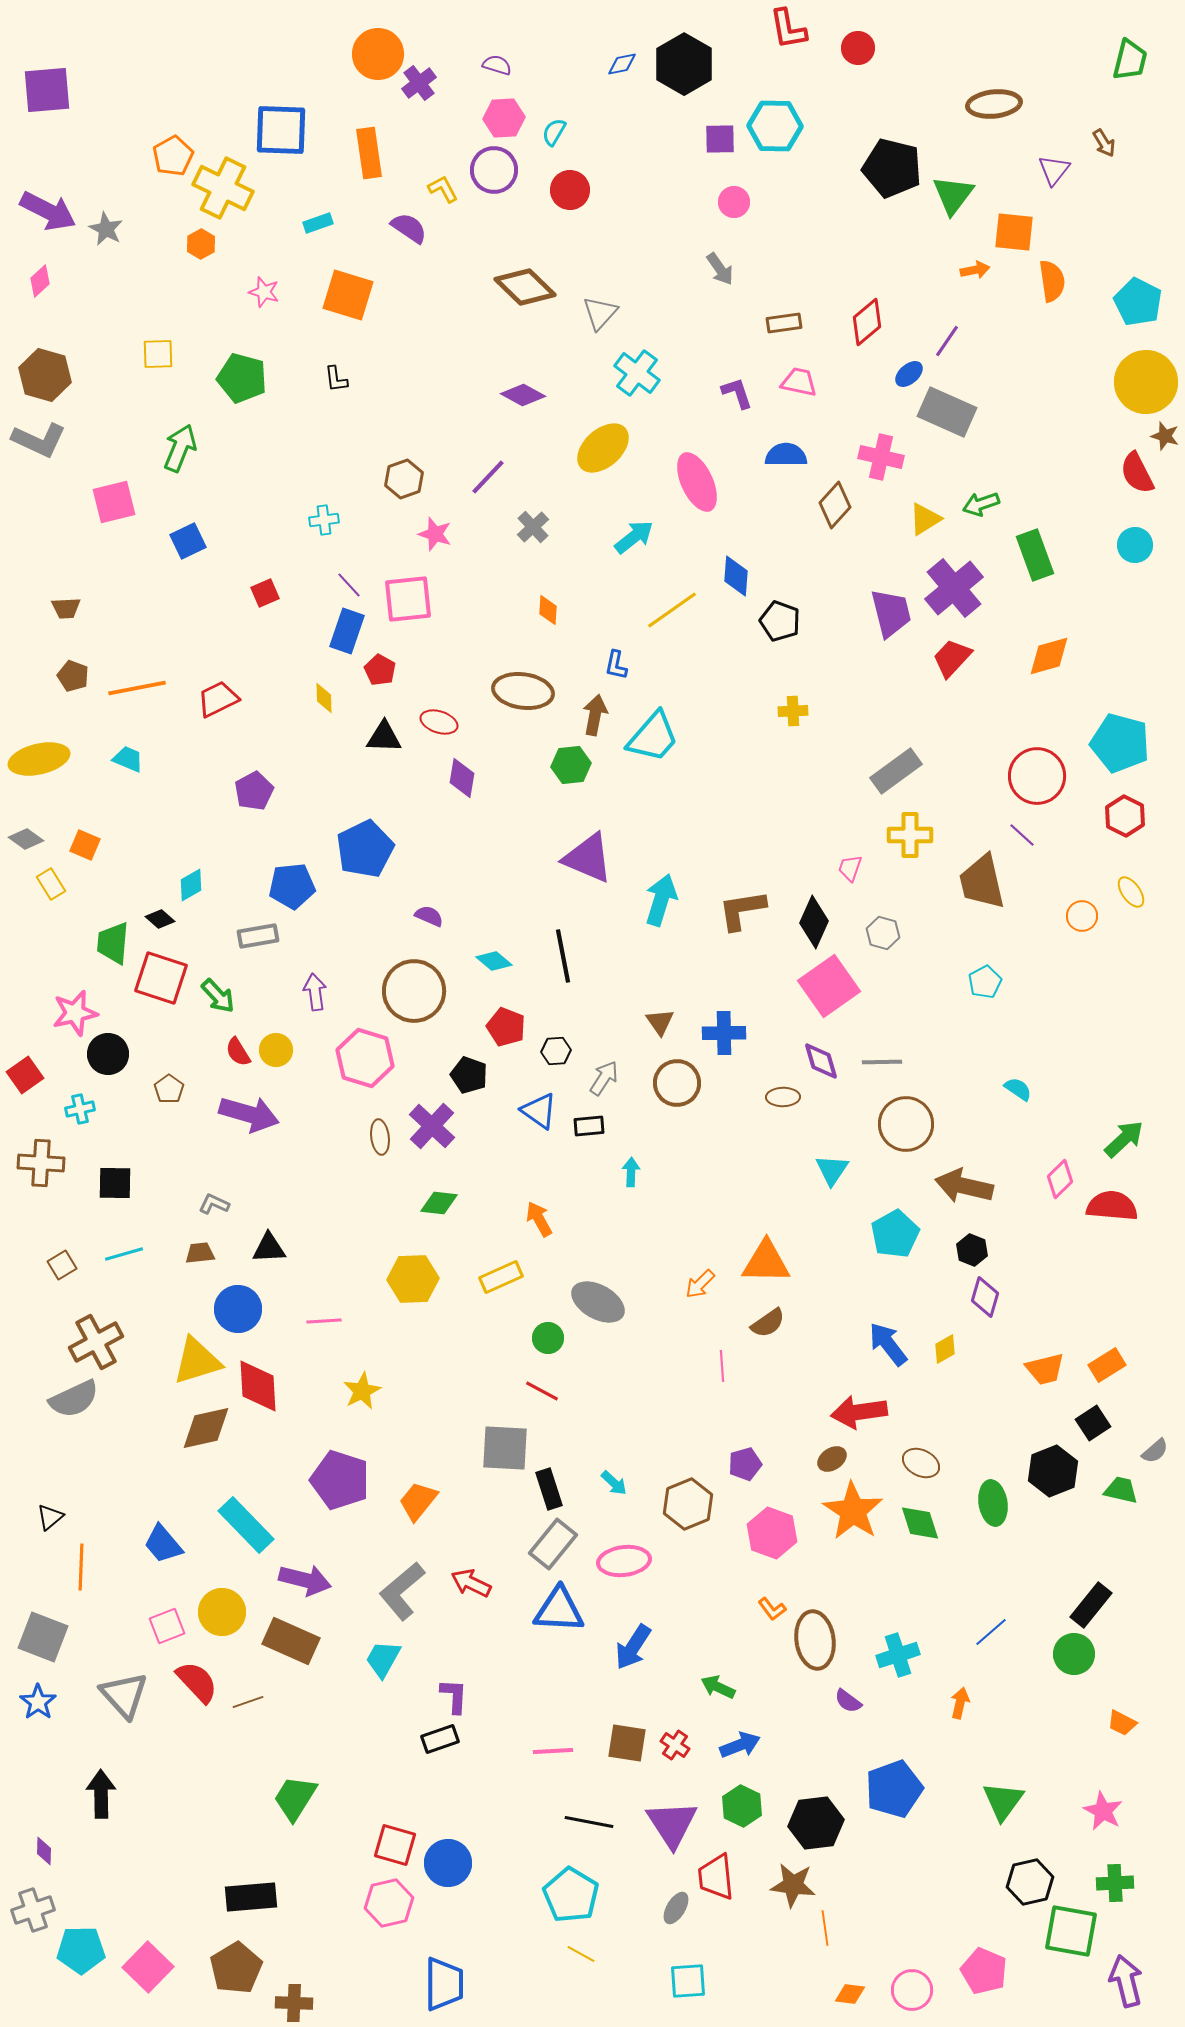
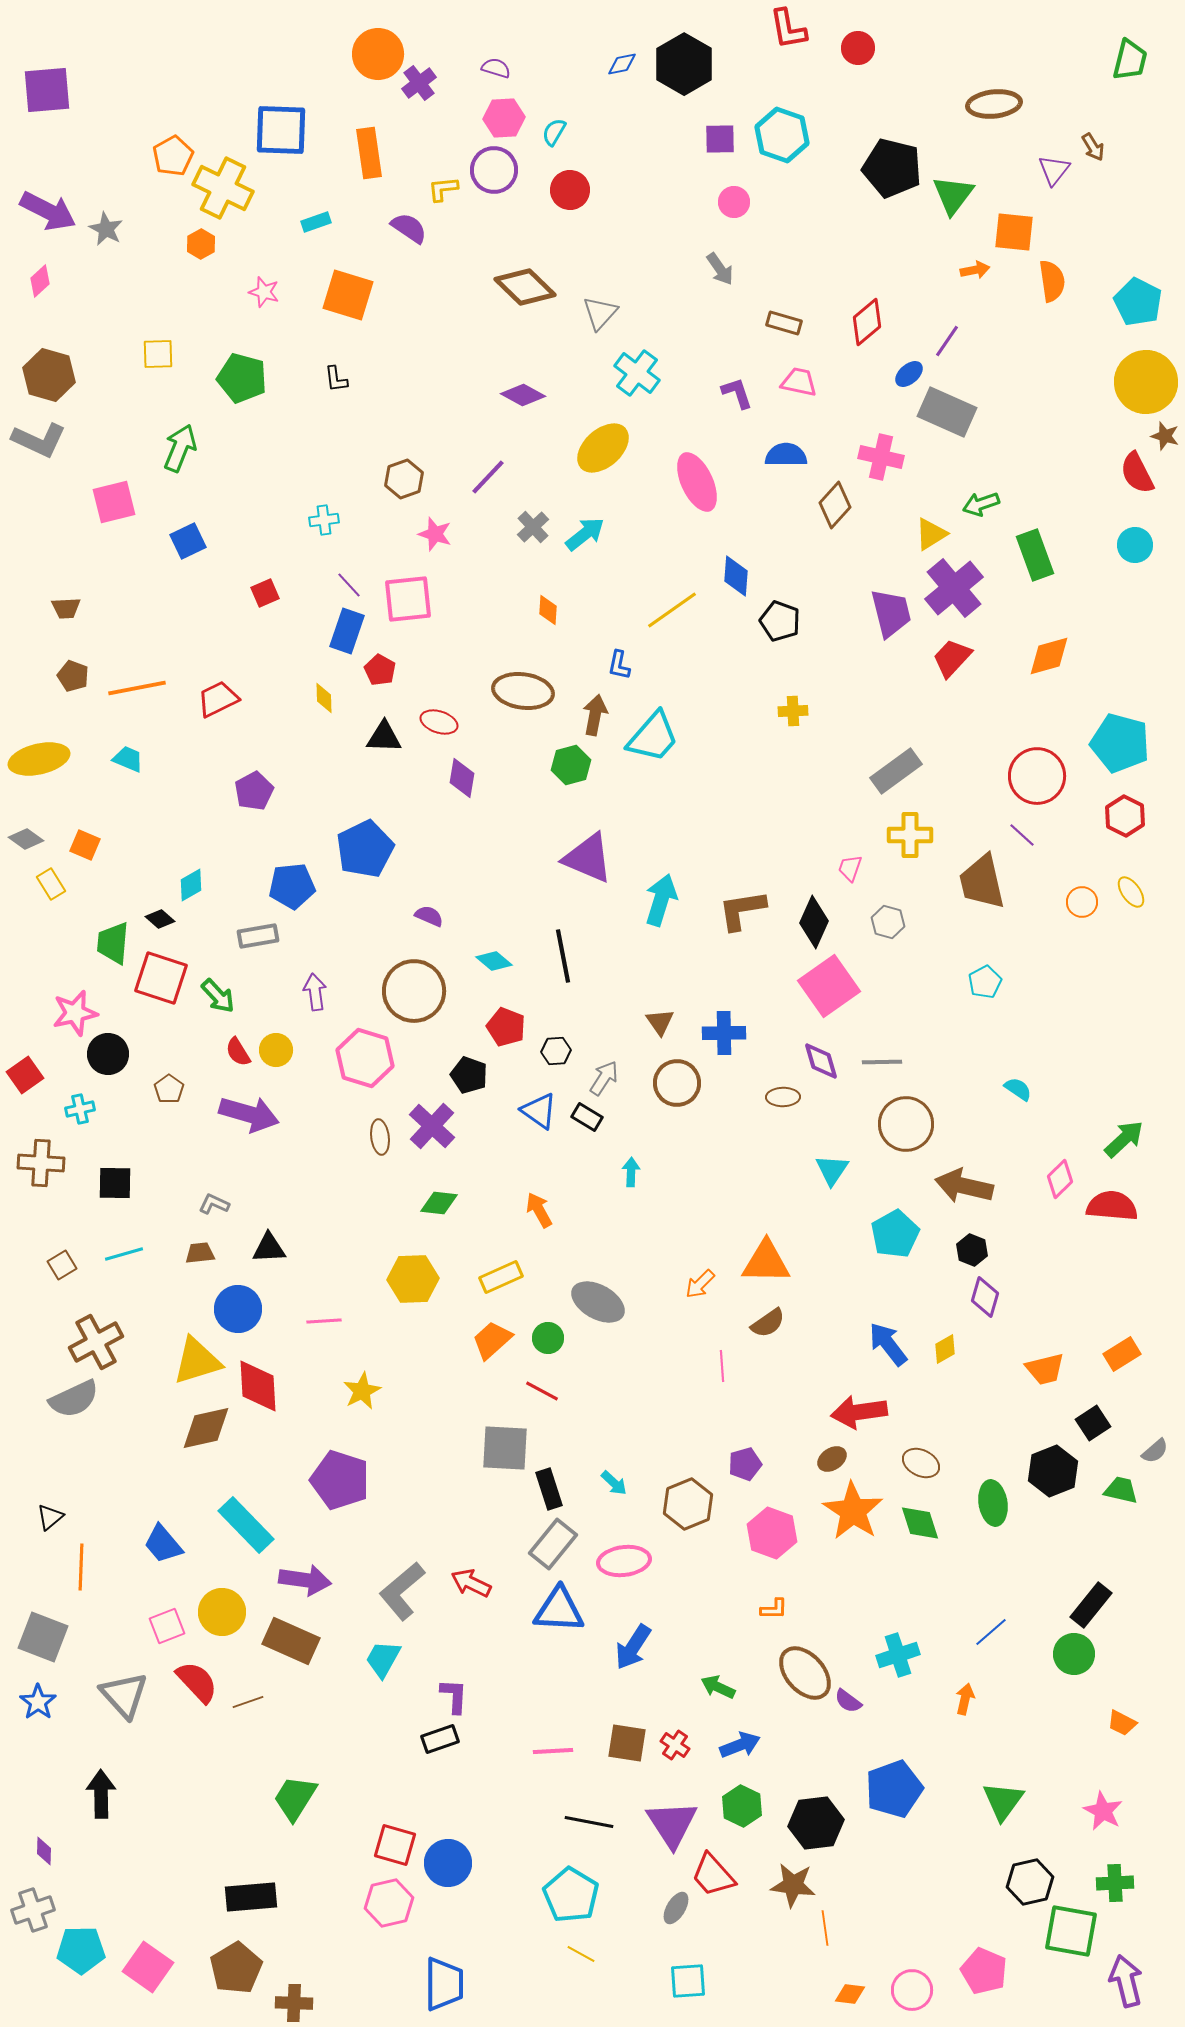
purple semicircle at (497, 65): moved 1 px left, 3 px down
cyan hexagon at (775, 126): moved 7 px right, 9 px down; rotated 18 degrees clockwise
brown arrow at (1104, 143): moved 11 px left, 4 px down
yellow L-shape at (443, 189): rotated 68 degrees counterclockwise
cyan rectangle at (318, 223): moved 2 px left, 1 px up
brown rectangle at (784, 323): rotated 24 degrees clockwise
brown hexagon at (45, 375): moved 4 px right
yellow triangle at (925, 519): moved 6 px right, 15 px down
cyan arrow at (634, 537): moved 49 px left, 3 px up
blue L-shape at (616, 665): moved 3 px right
green hexagon at (571, 765): rotated 9 degrees counterclockwise
orange circle at (1082, 916): moved 14 px up
gray hexagon at (883, 933): moved 5 px right, 11 px up
black rectangle at (589, 1126): moved 2 px left, 9 px up; rotated 36 degrees clockwise
orange arrow at (539, 1219): moved 9 px up
orange rectangle at (1107, 1365): moved 15 px right, 11 px up
orange trapezoid at (418, 1501): moved 74 px right, 161 px up; rotated 9 degrees clockwise
purple arrow at (305, 1580): rotated 6 degrees counterclockwise
orange L-shape at (772, 1609): moved 2 px right; rotated 52 degrees counterclockwise
brown ellipse at (815, 1640): moved 10 px left, 33 px down; rotated 34 degrees counterclockwise
orange arrow at (960, 1703): moved 5 px right, 4 px up
red trapezoid at (716, 1877): moved 3 px left, 2 px up; rotated 36 degrees counterclockwise
pink square at (148, 1967): rotated 9 degrees counterclockwise
